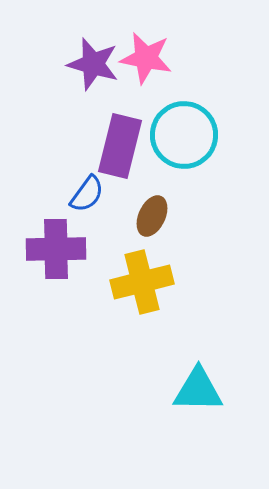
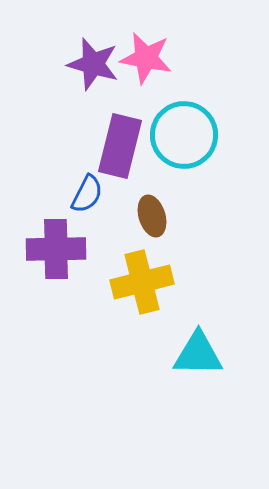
blue semicircle: rotated 9 degrees counterclockwise
brown ellipse: rotated 42 degrees counterclockwise
cyan triangle: moved 36 px up
